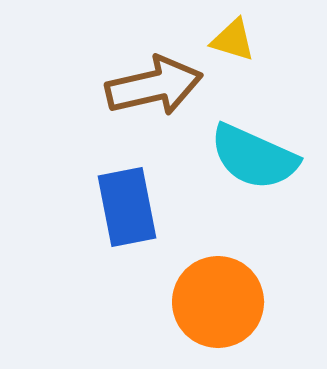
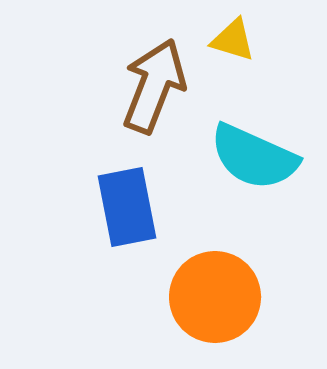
brown arrow: rotated 56 degrees counterclockwise
orange circle: moved 3 px left, 5 px up
